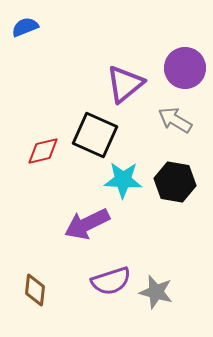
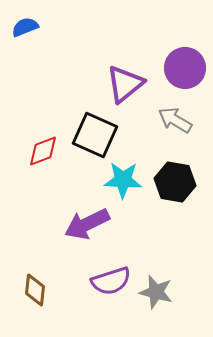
red diamond: rotated 8 degrees counterclockwise
